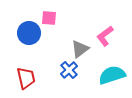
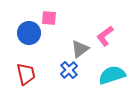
red trapezoid: moved 4 px up
